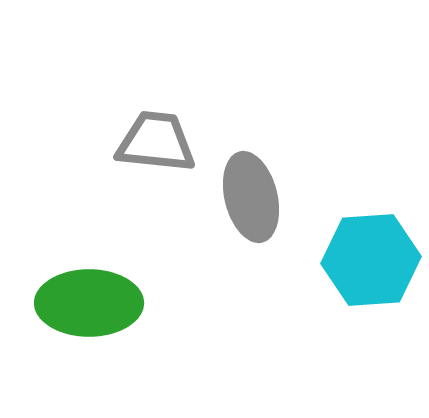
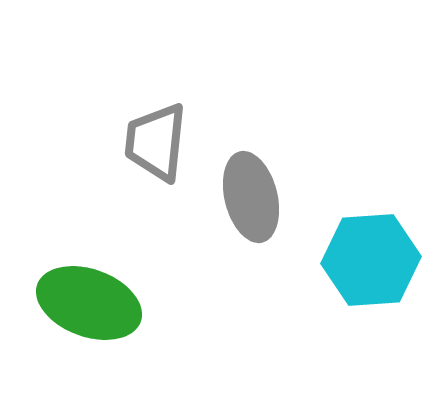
gray trapezoid: rotated 90 degrees counterclockwise
green ellipse: rotated 20 degrees clockwise
